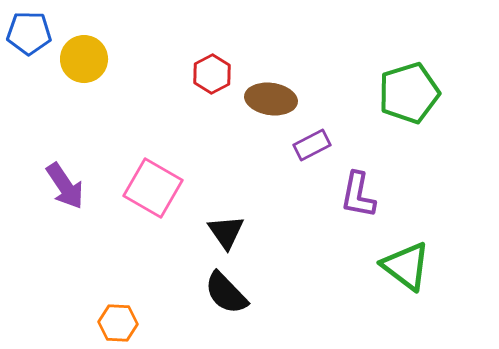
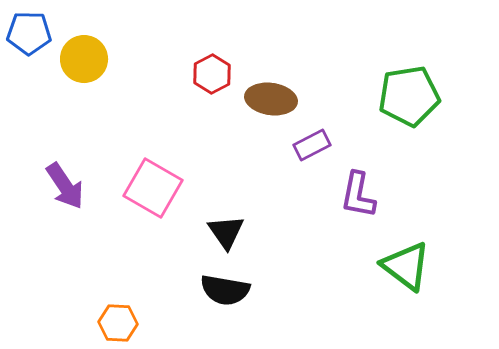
green pentagon: moved 3 px down; rotated 8 degrees clockwise
black semicircle: moved 1 px left, 3 px up; rotated 36 degrees counterclockwise
